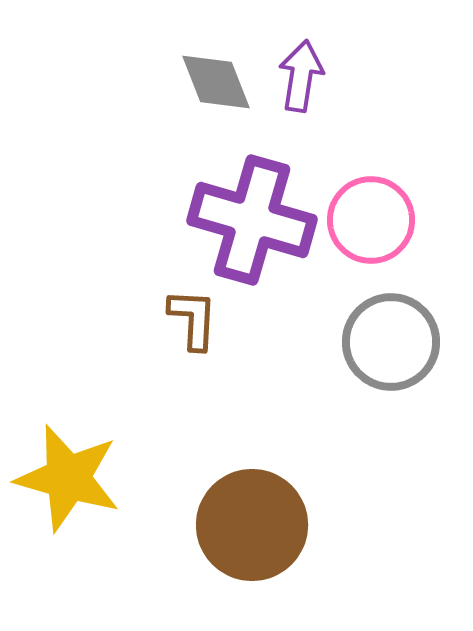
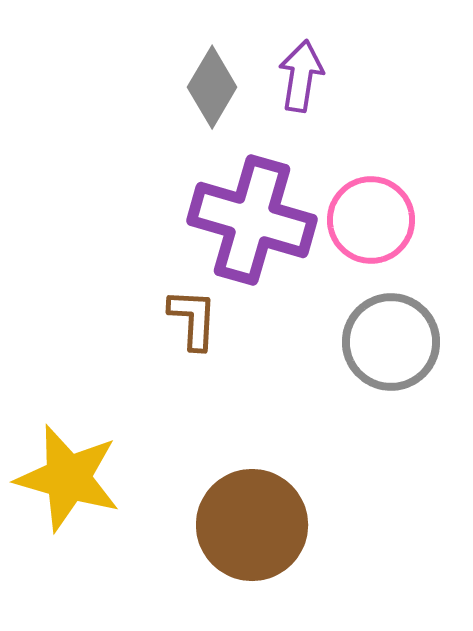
gray diamond: moved 4 px left, 5 px down; rotated 52 degrees clockwise
